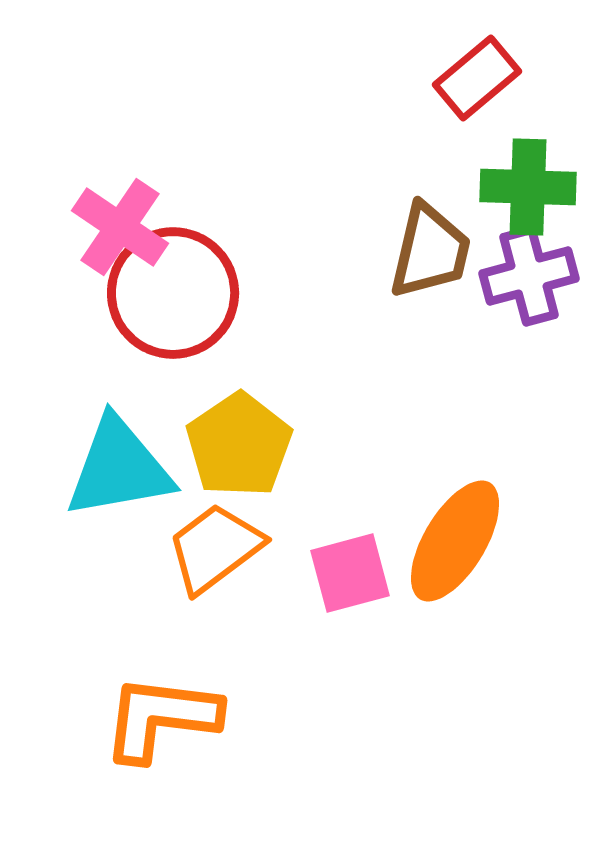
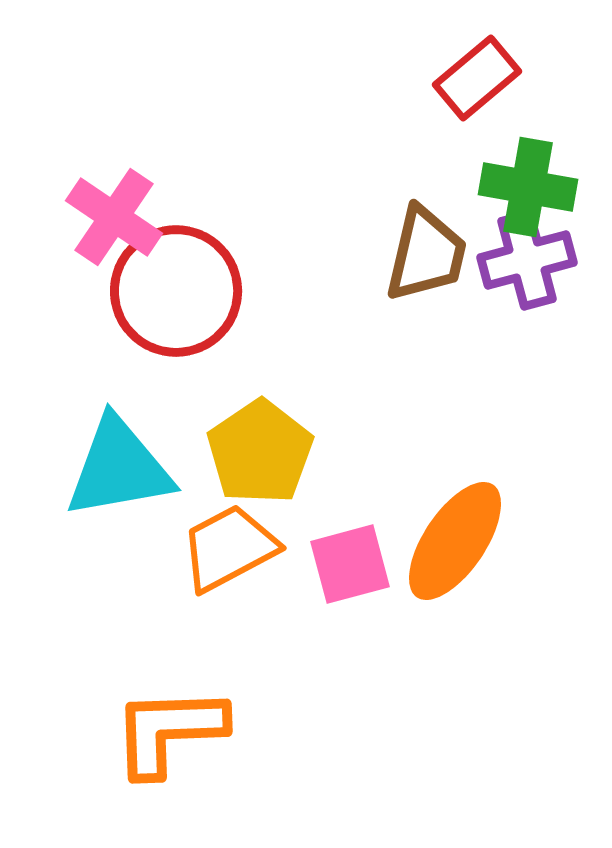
green cross: rotated 8 degrees clockwise
pink cross: moved 6 px left, 10 px up
brown trapezoid: moved 4 px left, 3 px down
purple cross: moved 2 px left, 16 px up
red circle: moved 3 px right, 2 px up
yellow pentagon: moved 21 px right, 7 px down
orange ellipse: rotated 3 degrees clockwise
orange trapezoid: moved 14 px right; rotated 9 degrees clockwise
pink square: moved 9 px up
orange L-shape: moved 8 px right, 13 px down; rotated 9 degrees counterclockwise
